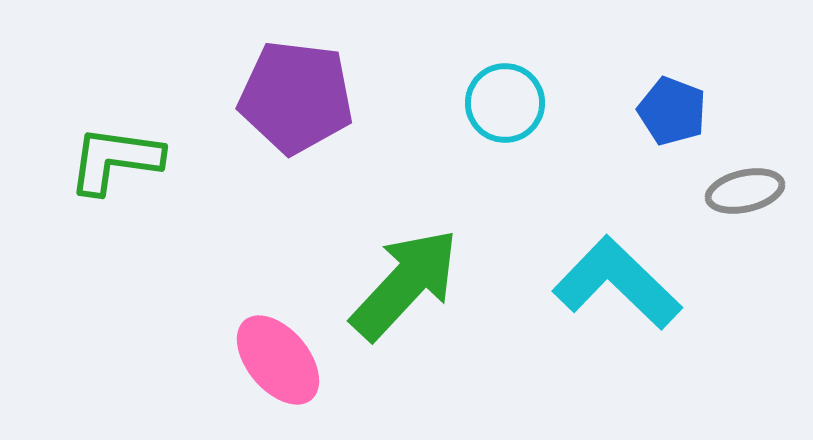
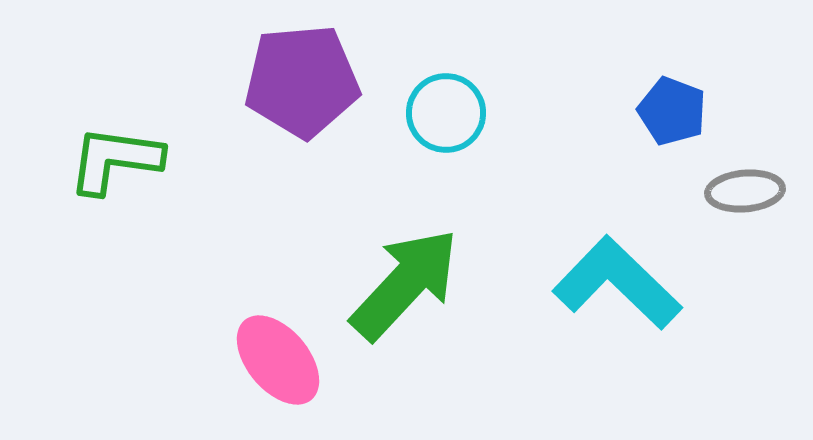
purple pentagon: moved 6 px right, 16 px up; rotated 12 degrees counterclockwise
cyan circle: moved 59 px left, 10 px down
gray ellipse: rotated 8 degrees clockwise
